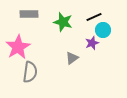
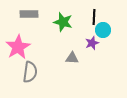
black line: rotated 63 degrees counterclockwise
gray triangle: rotated 40 degrees clockwise
